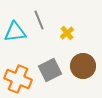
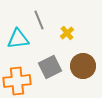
cyan triangle: moved 3 px right, 7 px down
gray square: moved 3 px up
orange cross: moved 1 px left, 2 px down; rotated 28 degrees counterclockwise
